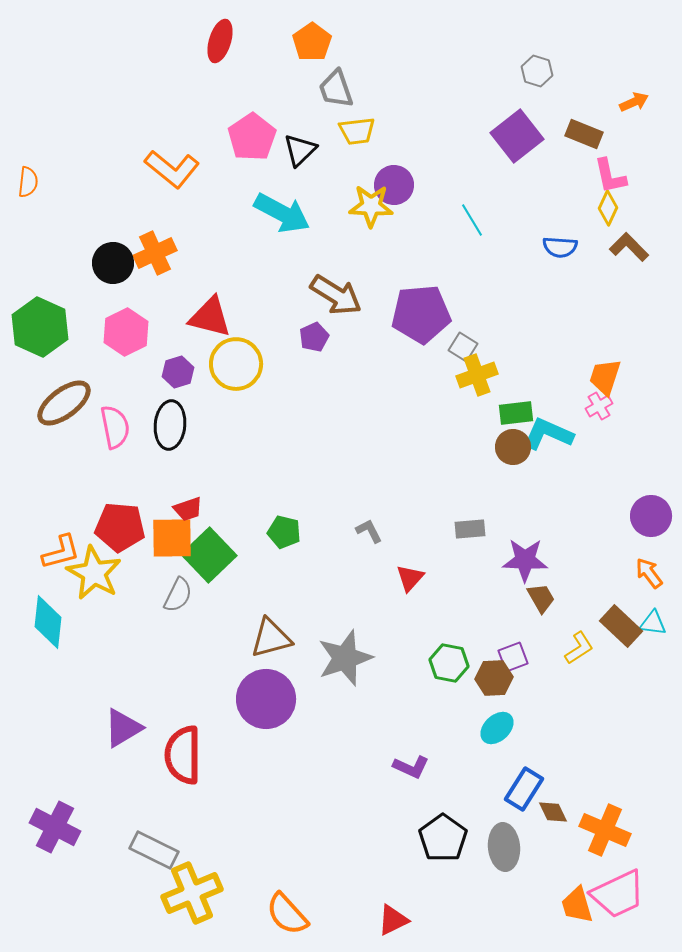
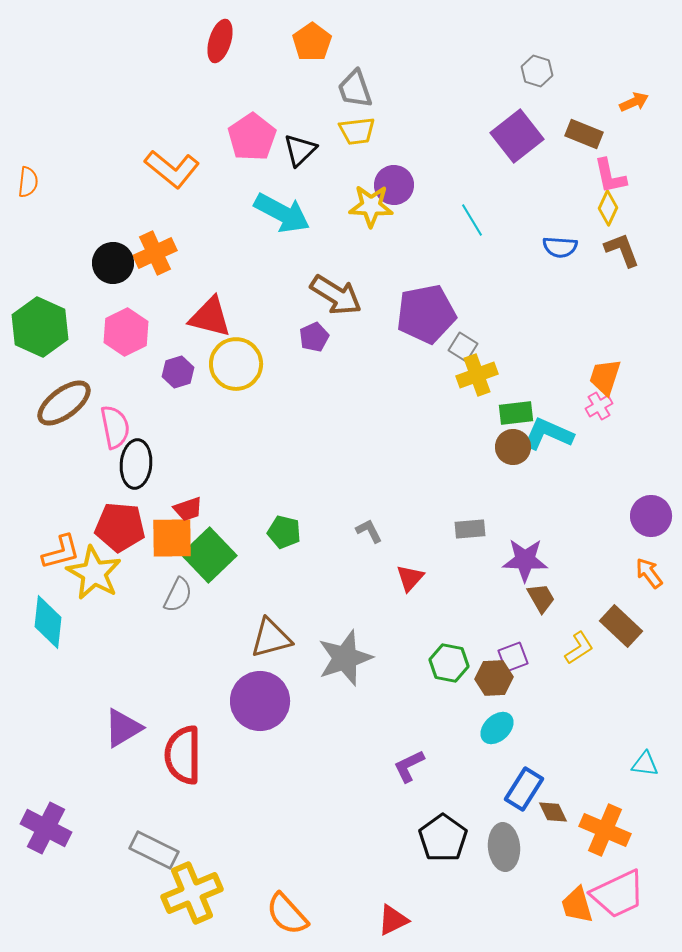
gray trapezoid at (336, 89): moved 19 px right
brown L-shape at (629, 247): moved 7 px left, 3 px down; rotated 24 degrees clockwise
purple pentagon at (421, 314): moved 5 px right; rotated 6 degrees counterclockwise
black ellipse at (170, 425): moved 34 px left, 39 px down
cyan triangle at (653, 623): moved 8 px left, 141 px down
purple circle at (266, 699): moved 6 px left, 2 px down
purple L-shape at (411, 767): moved 2 px left, 1 px up; rotated 129 degrees clockwise
purple cross at (55, 827): moved 9 px left, 1 px down
